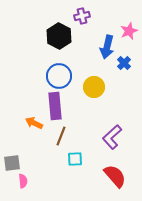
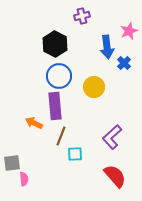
black hexagon: moved 4 px left, 8 px down
blue arrow: rotated 20 degrees counterclockwise
cyan square: moved 5 px up
pink semicircle: moved 1 px right, 2 px up
